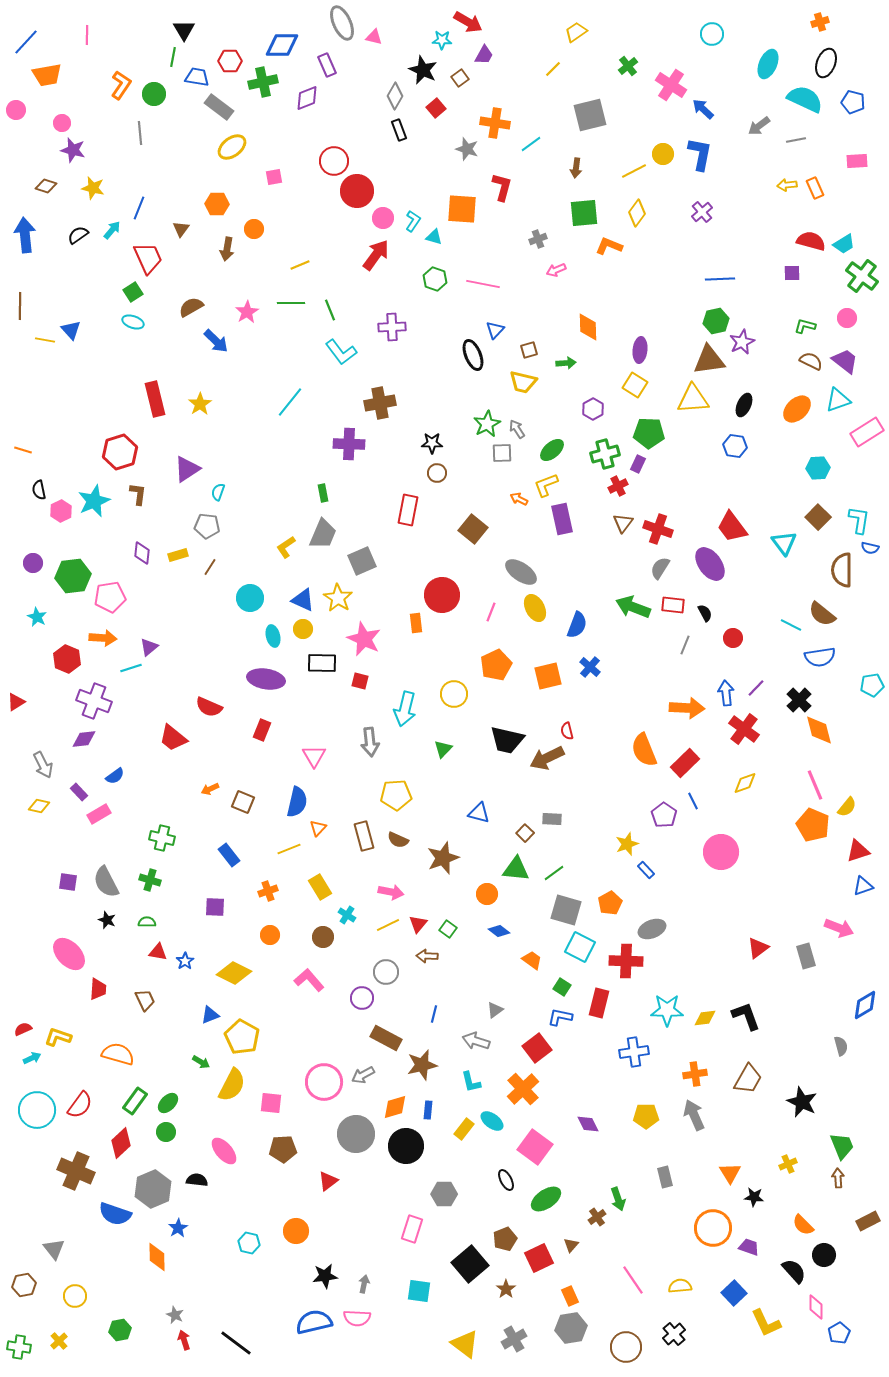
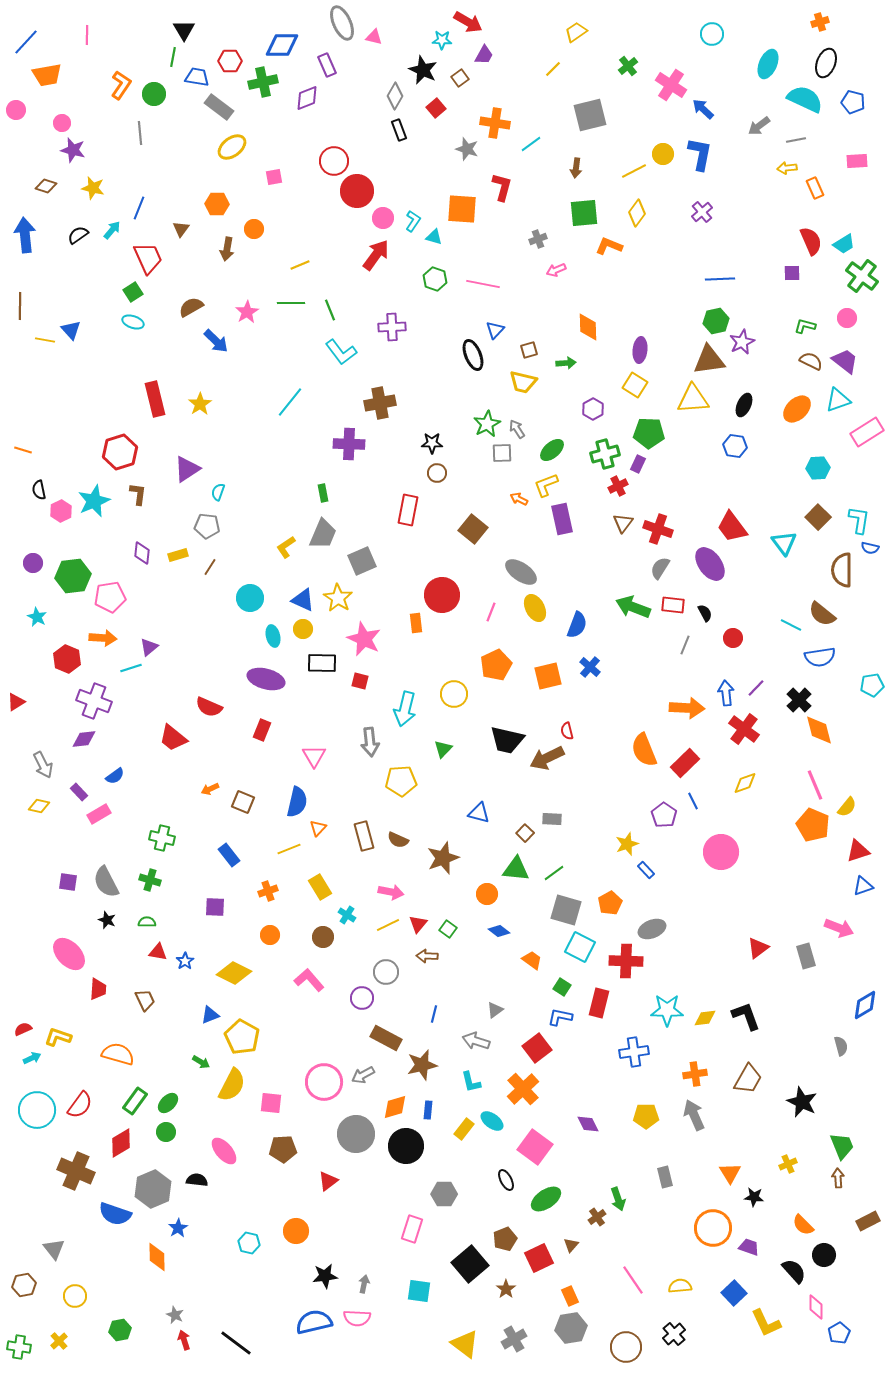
yellow arrow at (787, 185): moved 17 px up
red semicircle at (811, 241): rotated 52 degrees clockwise
purple ellipse at (266, 679): rotated 6 degrees clockwise
yellow pentagon at (396, 795): moved 5 px right, 14 px up
red diamond at (121, 1143): rotated 12 degrees clockwise
